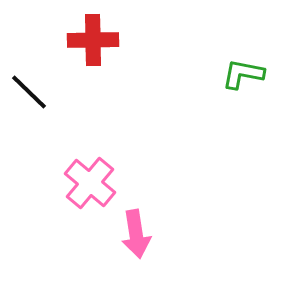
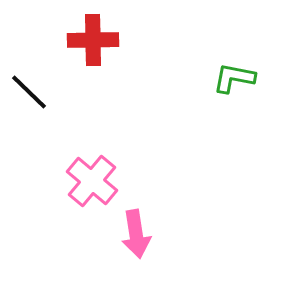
green L-shape: moved 9 px left, 4 px down
pink cross: moved 2 px right, 2 px up
